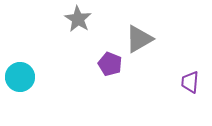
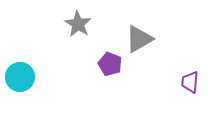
gray star: moved 5 px down
